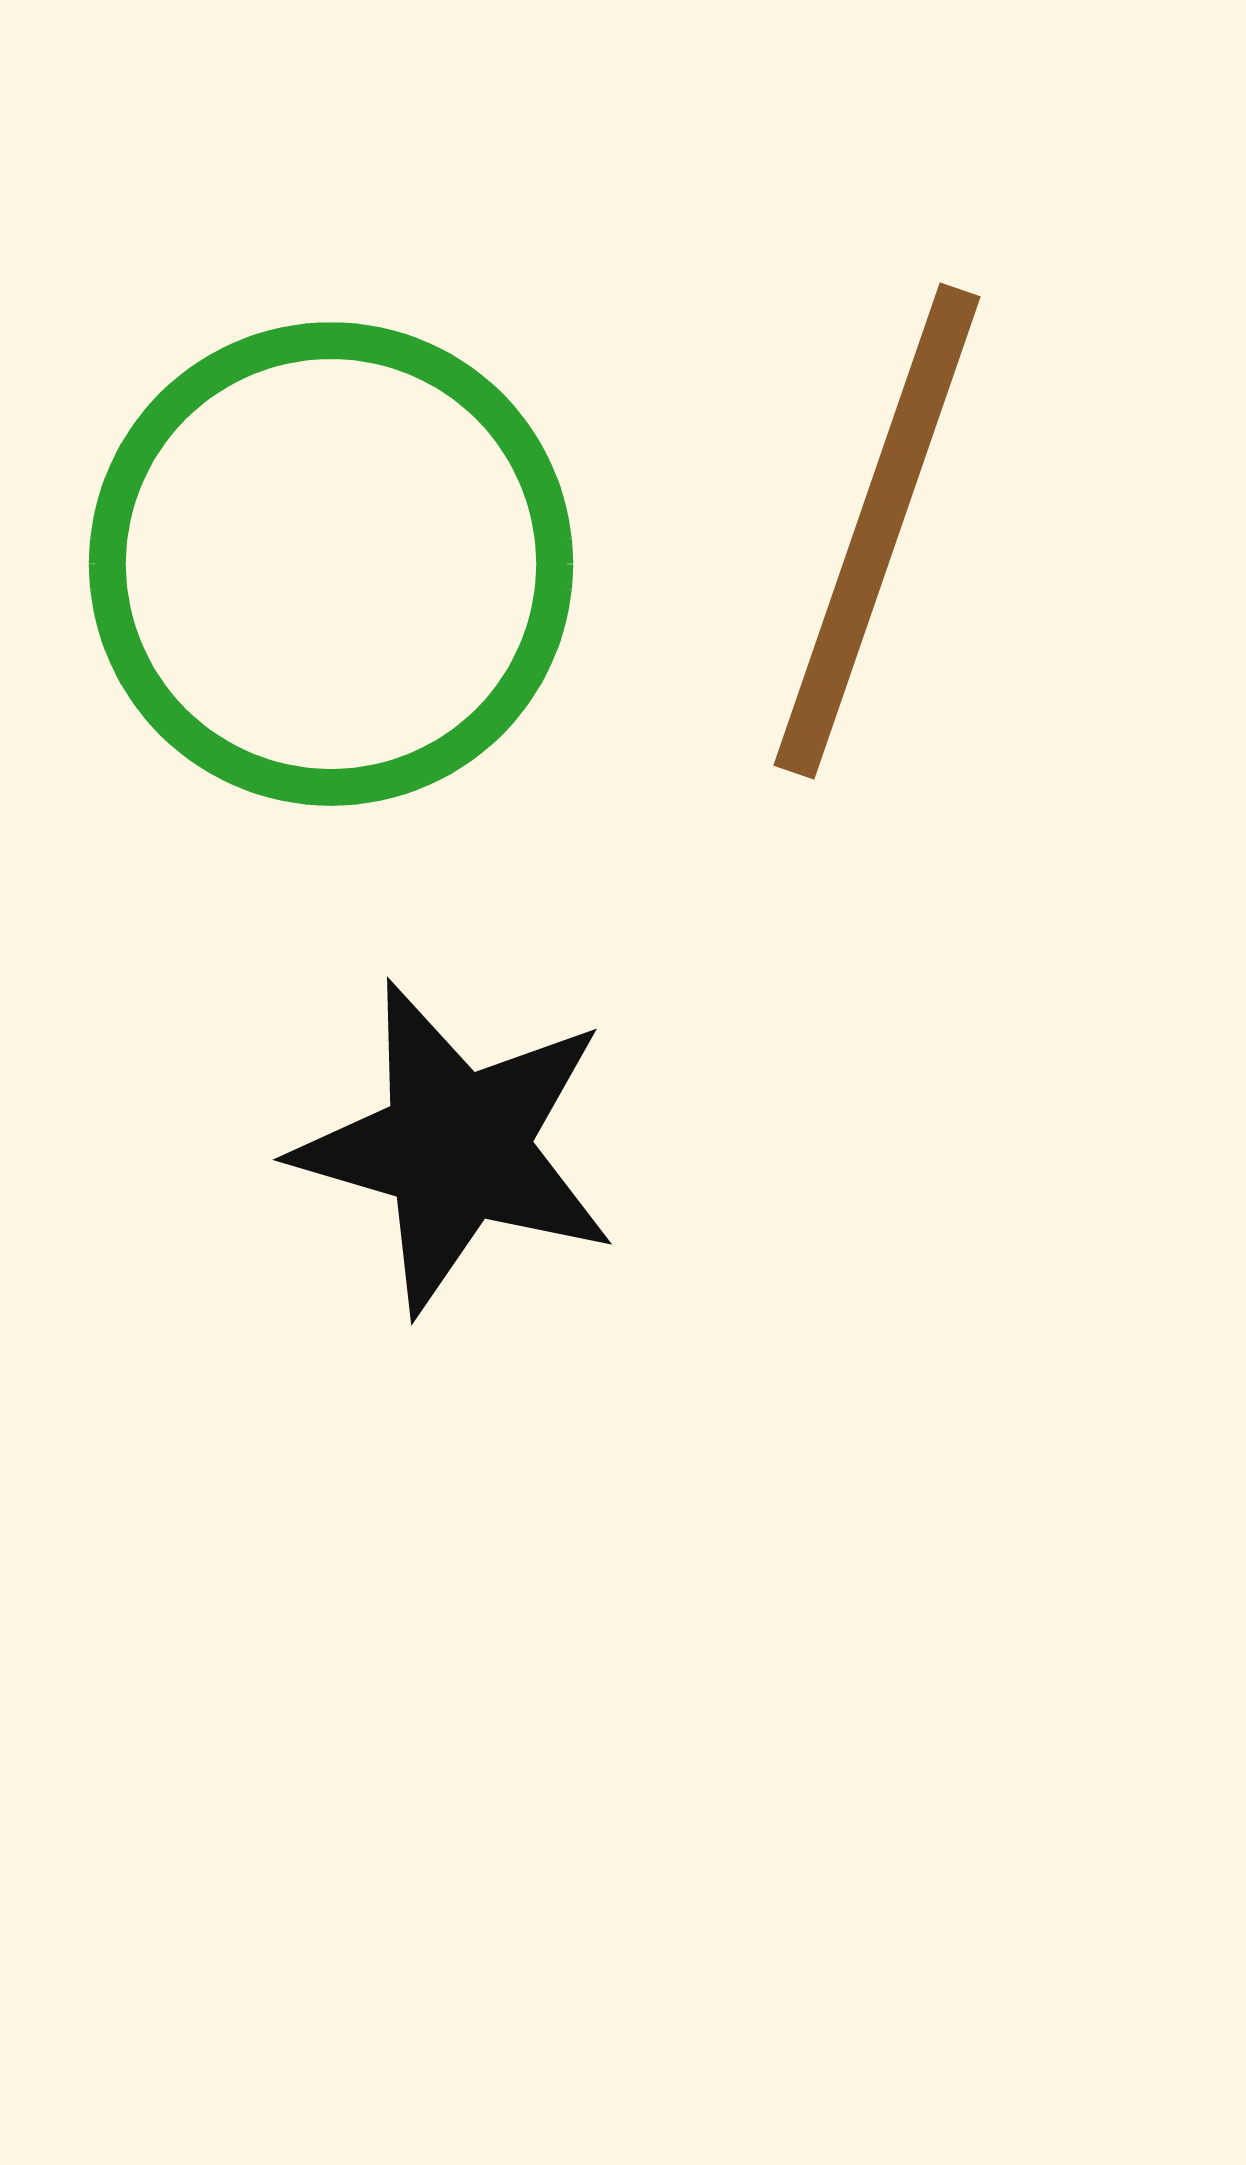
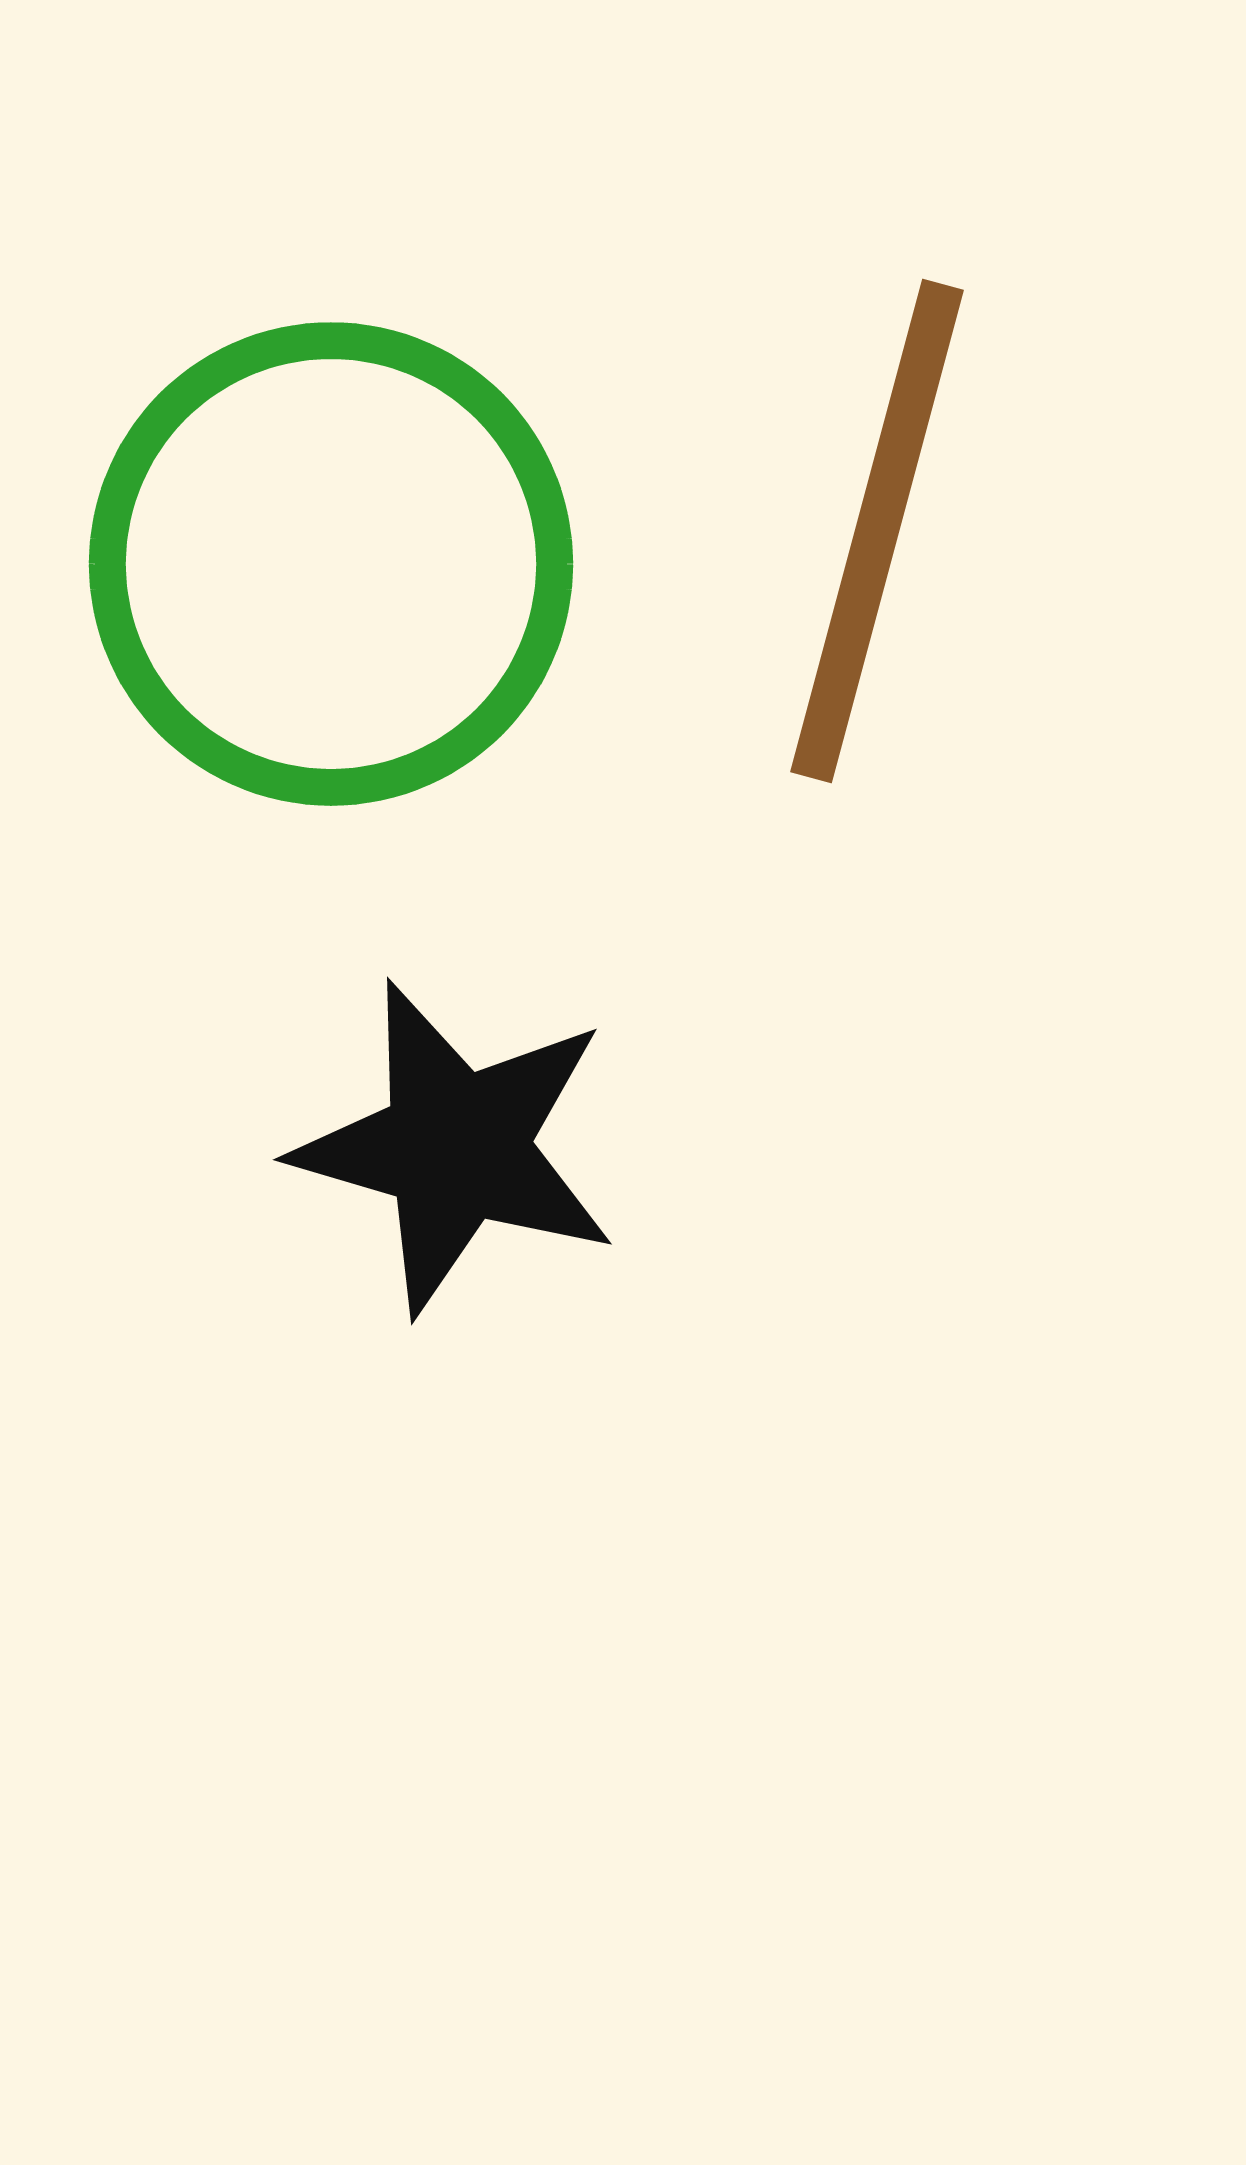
brown line: rotated 4 degrees counterclockwise
